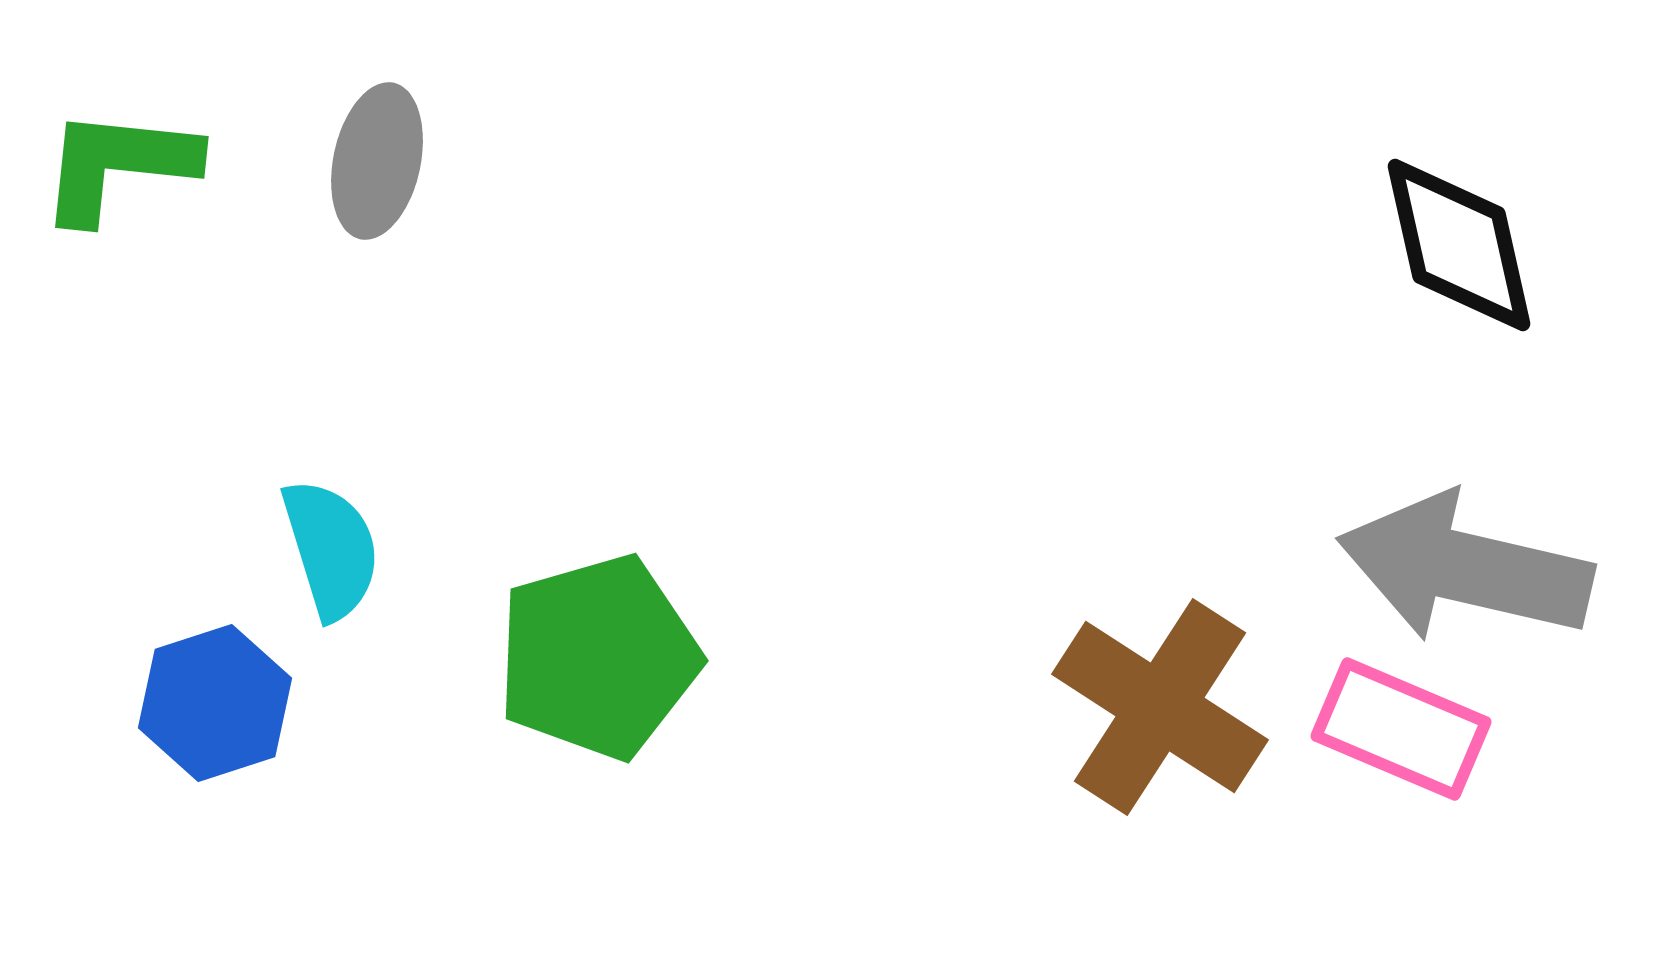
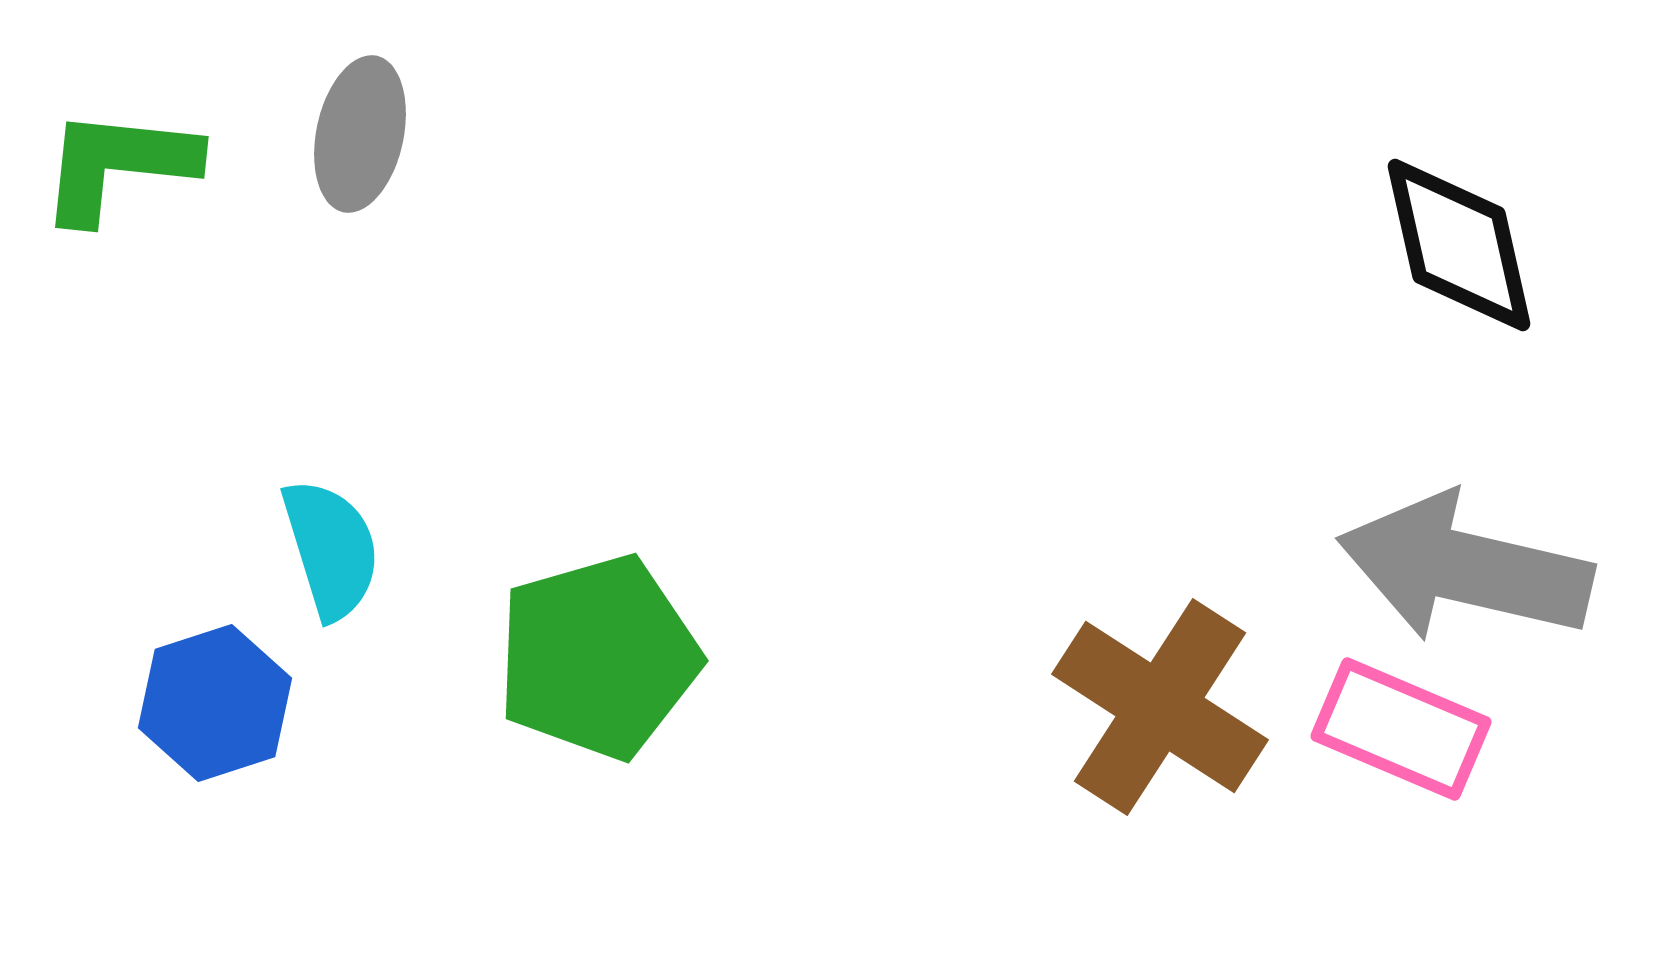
gray ellipse: moved 17 px left, 27 px up
